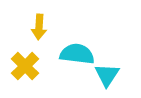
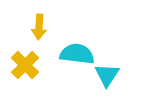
yellow cross: moved 1 px up
